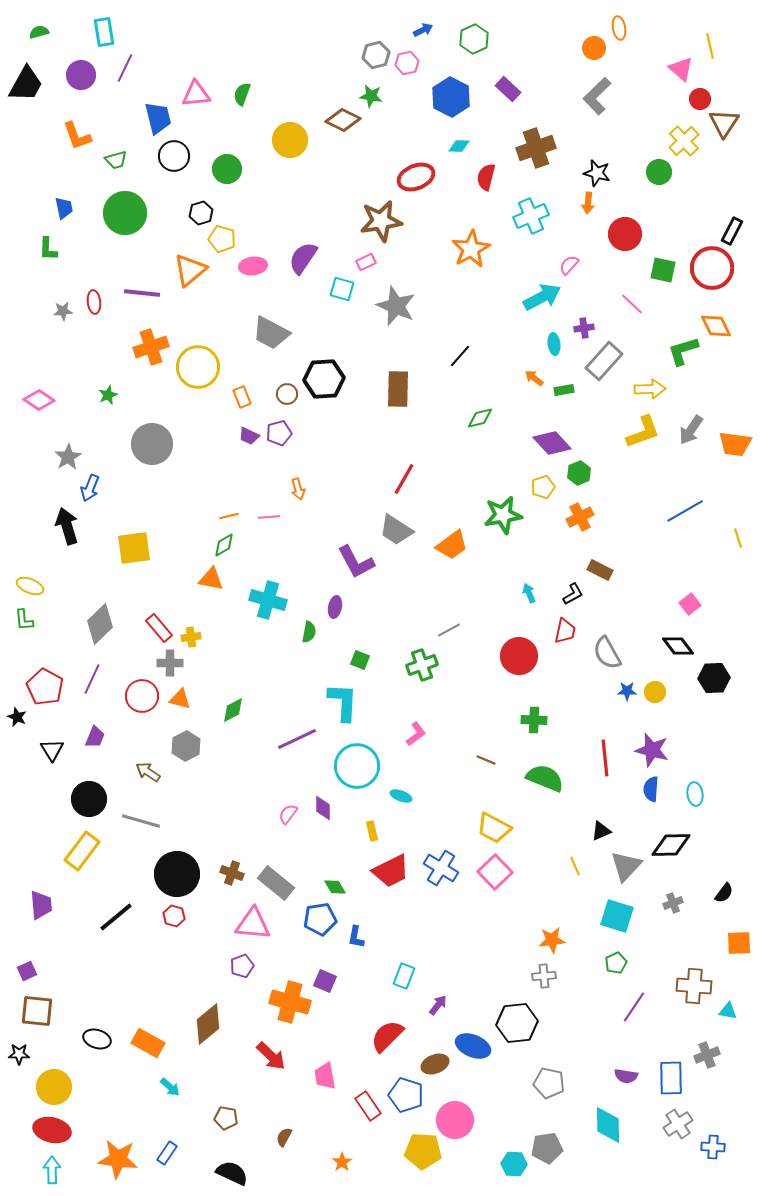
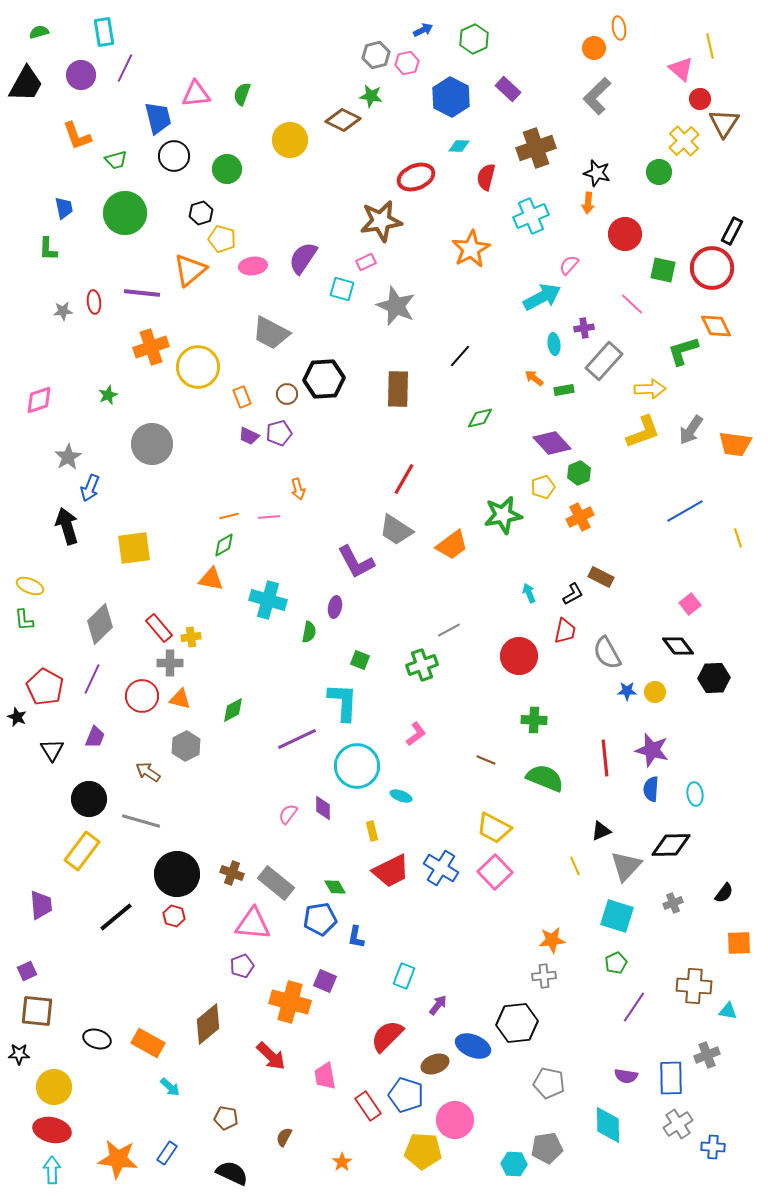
pink diamond at (39, 400): rotated 52 degrees counterclockwise
brown rectangle at (600, 570): moved 1 px right, 7 px down
